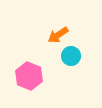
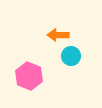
orange arrow: rotated 35 degrees clockwise
